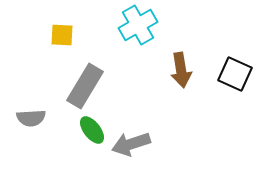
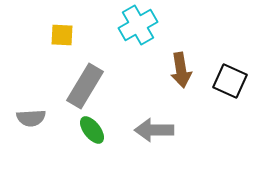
black square: moved 5 px left, 7 px down
gray arrow: moved 23 px right, 14 px up; rotated 18 degrees clockwise
